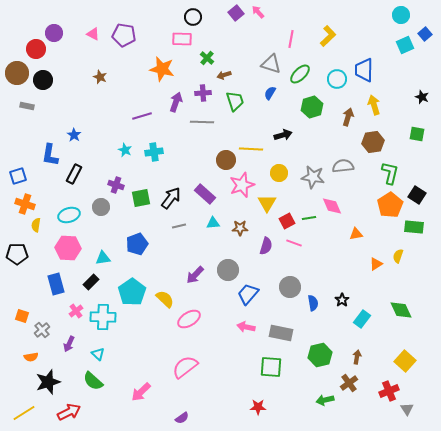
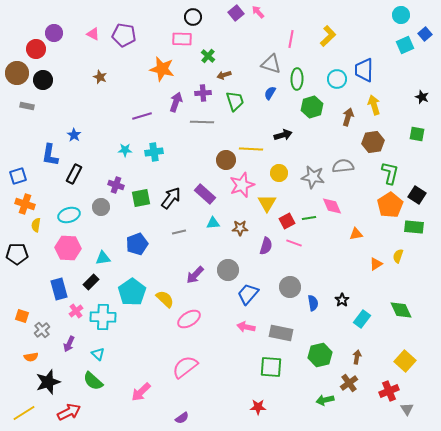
green cross at (207, 58): moved 1 px right, 2 px up
green ellipse at (300, 74): moved 3 px left, 5 px down; rotated 45 degrees counterclockwise
cyan star at (125, 150): rotated 24 degrees counterclockwise
gray line at (179, 226): moved 6 px down
blue rectangle at (56, 284): moved 3 px right, 5 px down
